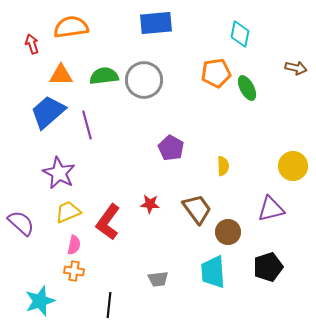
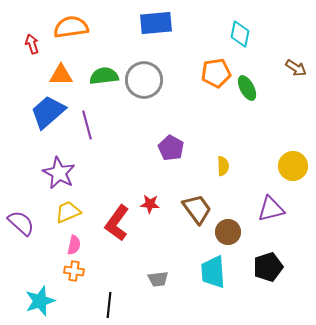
brown arrow: rotated 20 degrees clockwise
red L-shape: moved 9 px right, 1 px down
